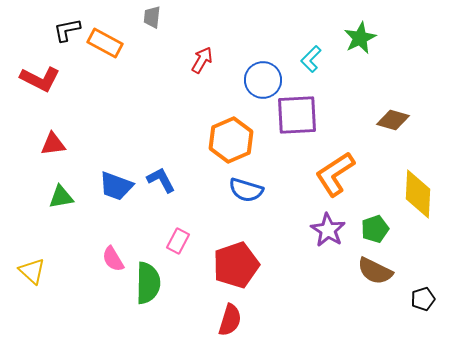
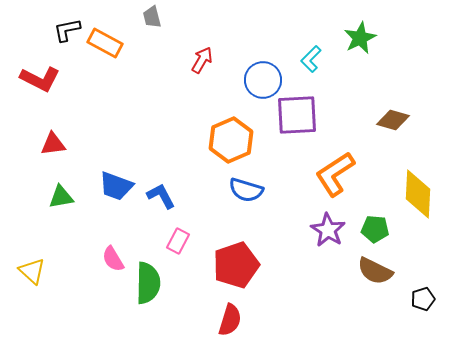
gray trapezoid: rotated 20 degrees counterclockwise
blue L-shape: moved 16 px down
green pentagon: rotated 24 degrees clockwise
